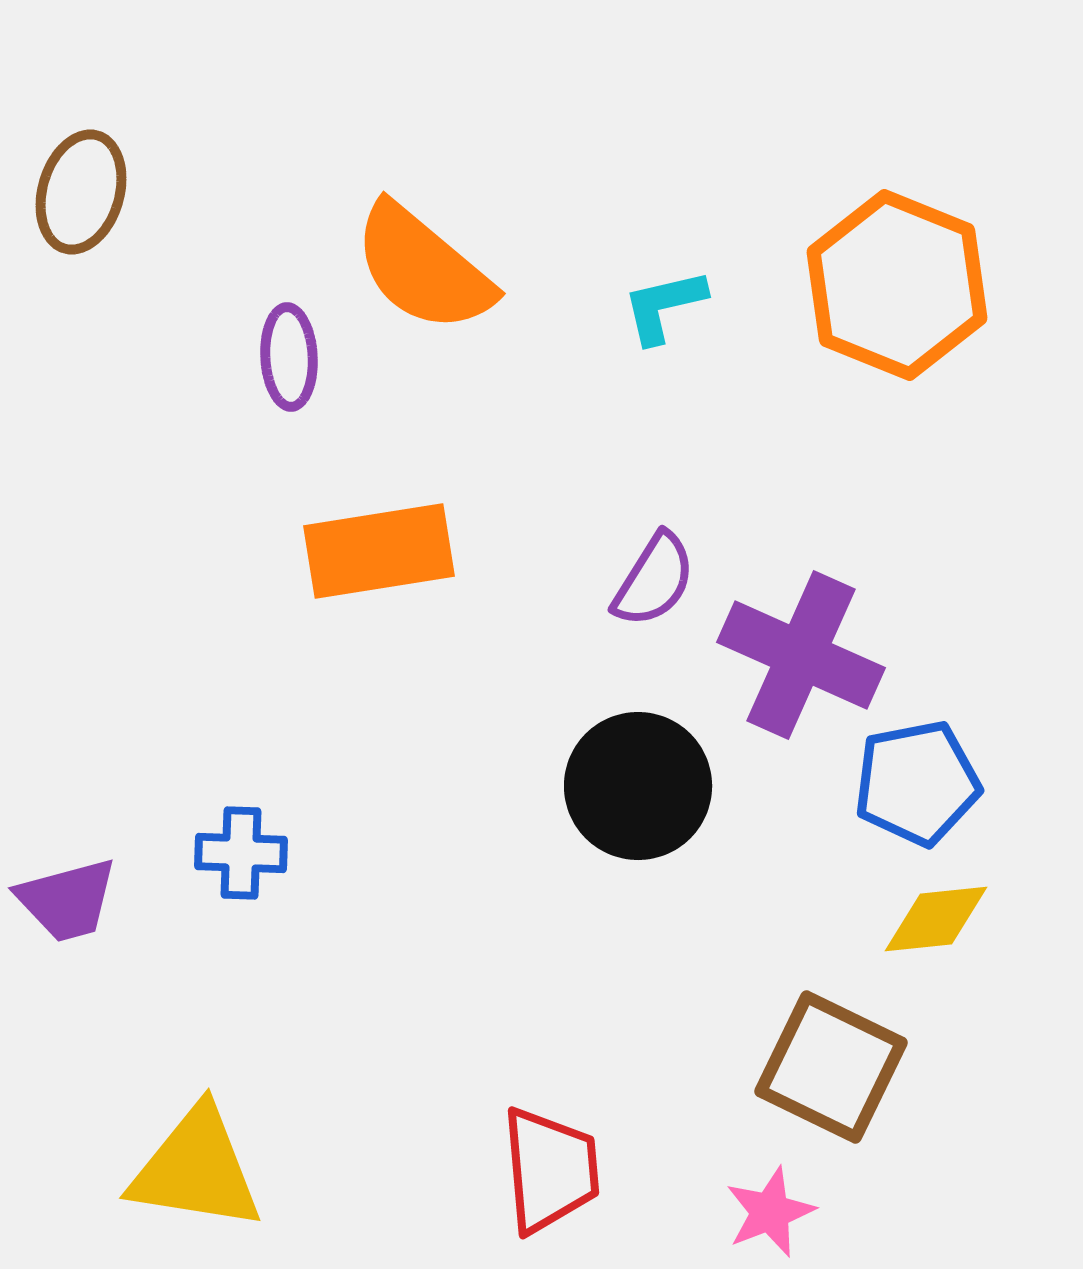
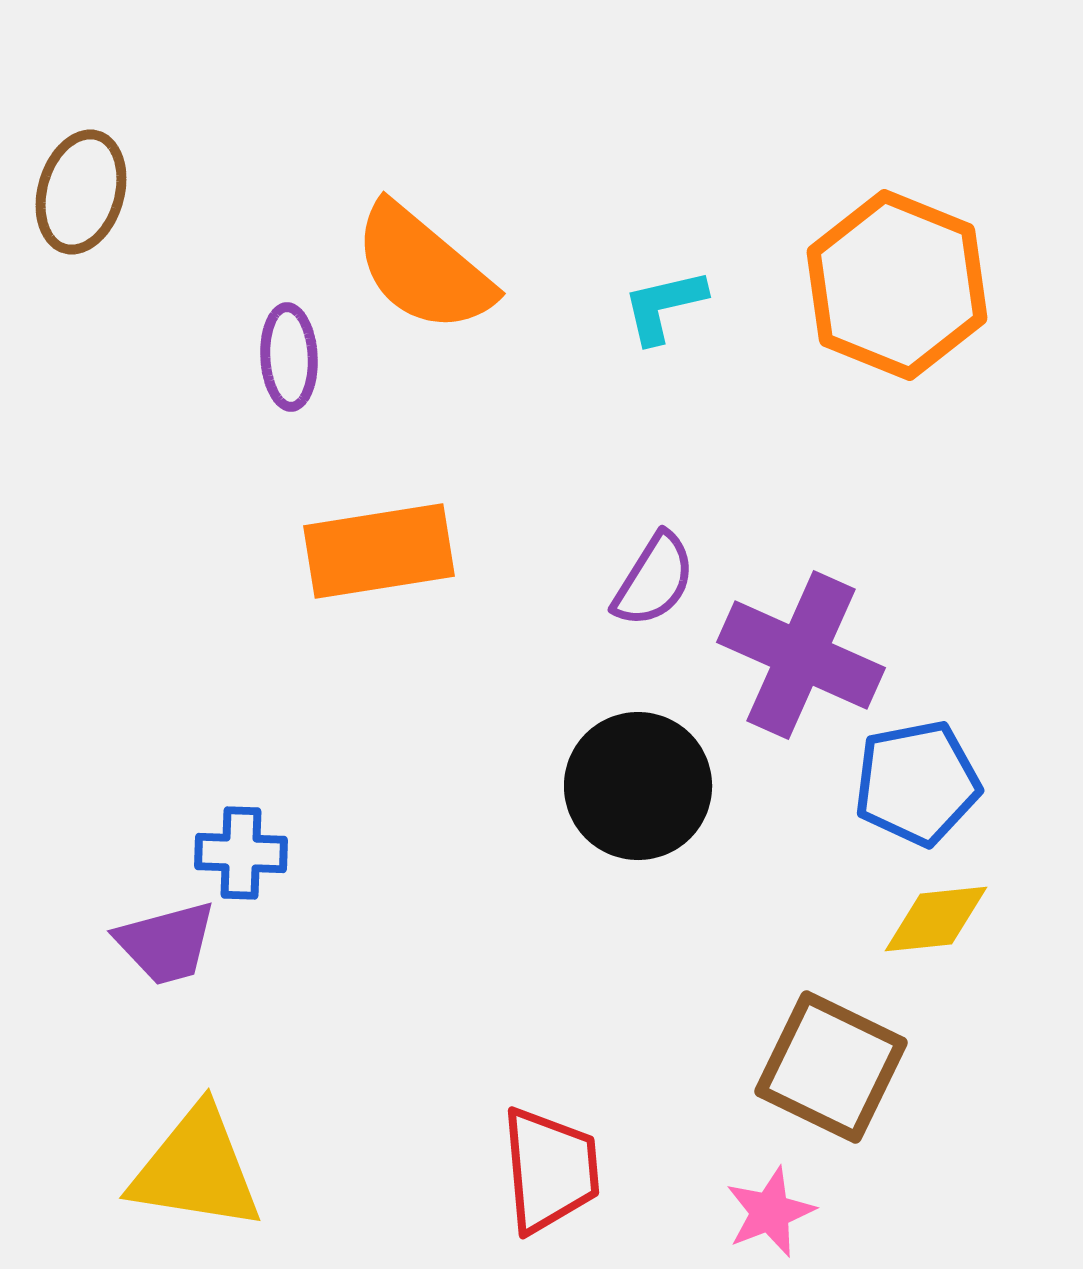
purple trapezoid: moved 99 px right, 43 px down
